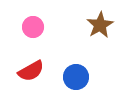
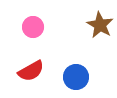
brown star: rotated 12 degrees counterclockwise
